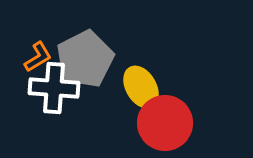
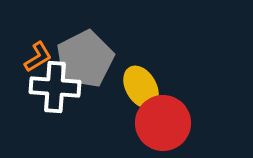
white cross: moved 1 px right, 1 px up
red circle: moved 2 px left
